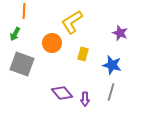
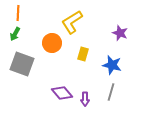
orange line: moved 6 px left, 2 px down
